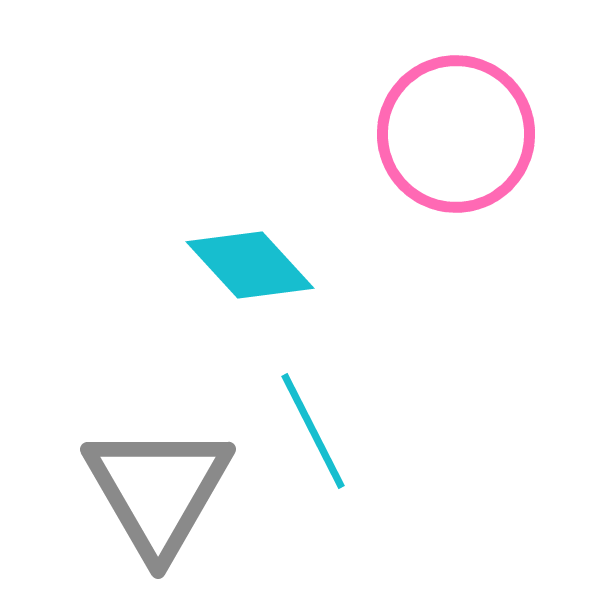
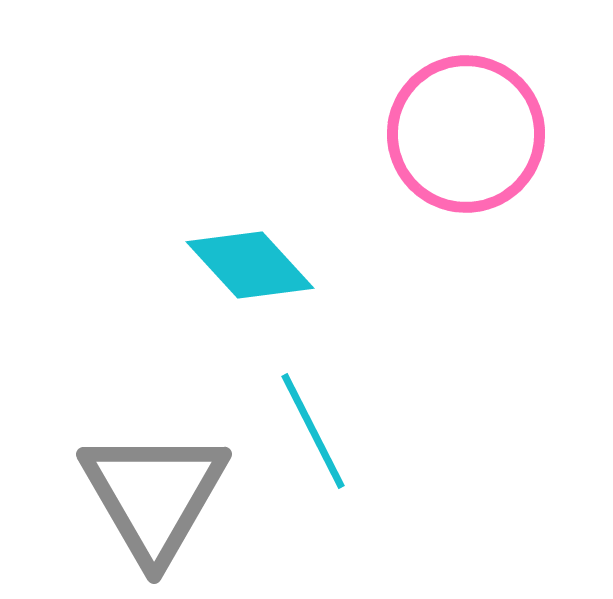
pink circle: moved 10 px right
gray triangle: moved 4 px left, 5 px down
